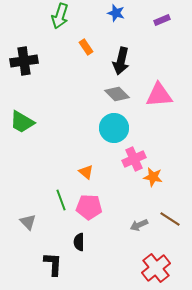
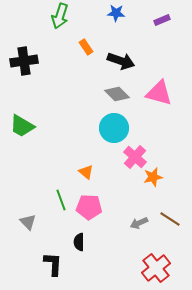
blue star: rotated 12 degrees counterclockwise
black arrow: rotated 84 degrees counterclockwise
pink triangle: moved 2 px up; rotated 20 degrees clockwise
green trapezoid: moved 4 px down
pink cross: moved 1 px right, 2 px up; rotated 25 degrees counterclockwise
orange star: rotated 24 degrees counterclockwise
gray arrow: moved 2 px up
